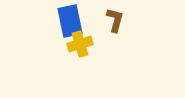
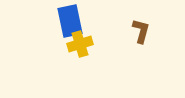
brown L-shape: moved 26 px right, 11 px down
